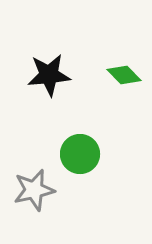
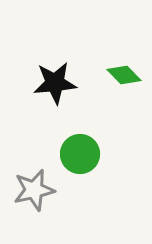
black star: moved 6 px right, 8 px down
